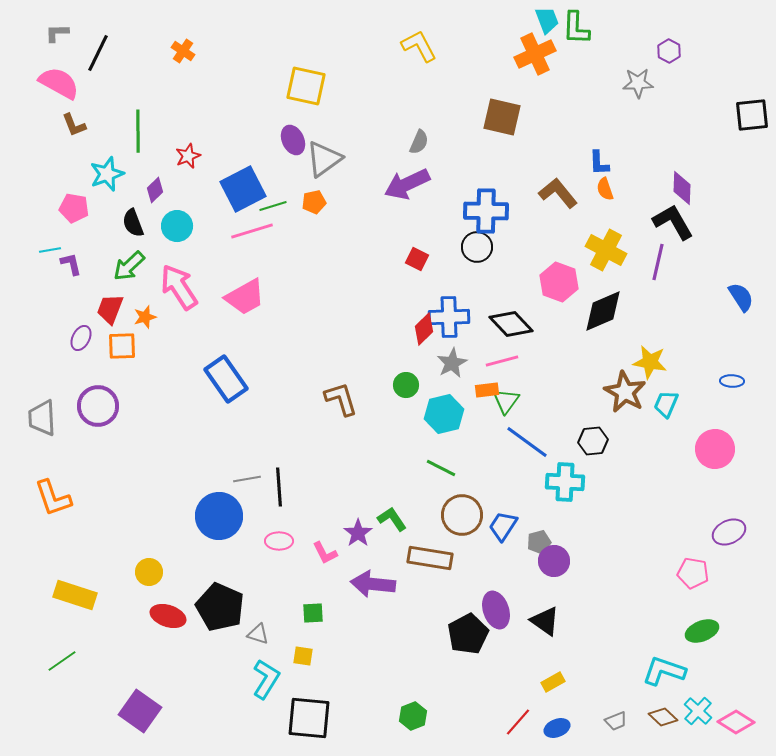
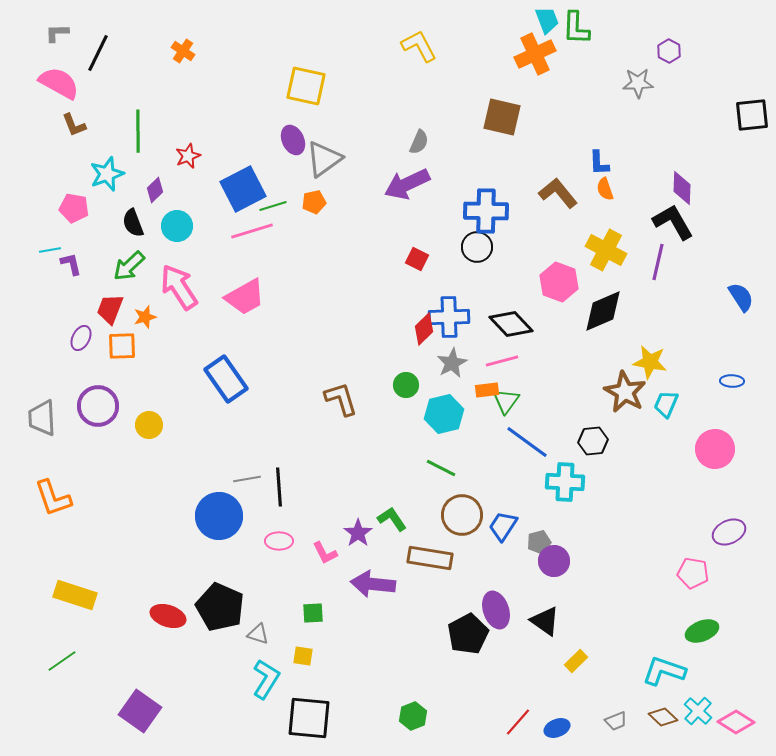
yellow circle at (149, 572): moved 147 px up
yellow rectangle at (553, 682): moved 23 px right, 21 px up; rotated 15 degrees counterclockwise
